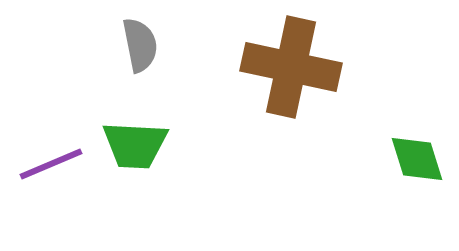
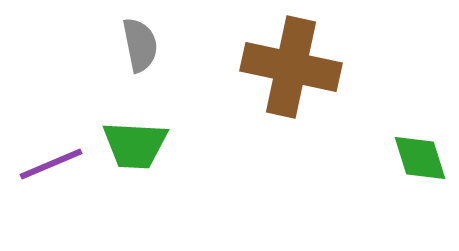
green diamond: moved 3 px right, 1 px up
